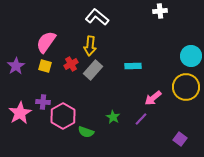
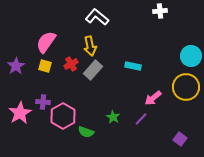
yellow arrow: rotated 18 degrees counterclockwise
cyan rectangle: rotated 14 degrees clockwise
